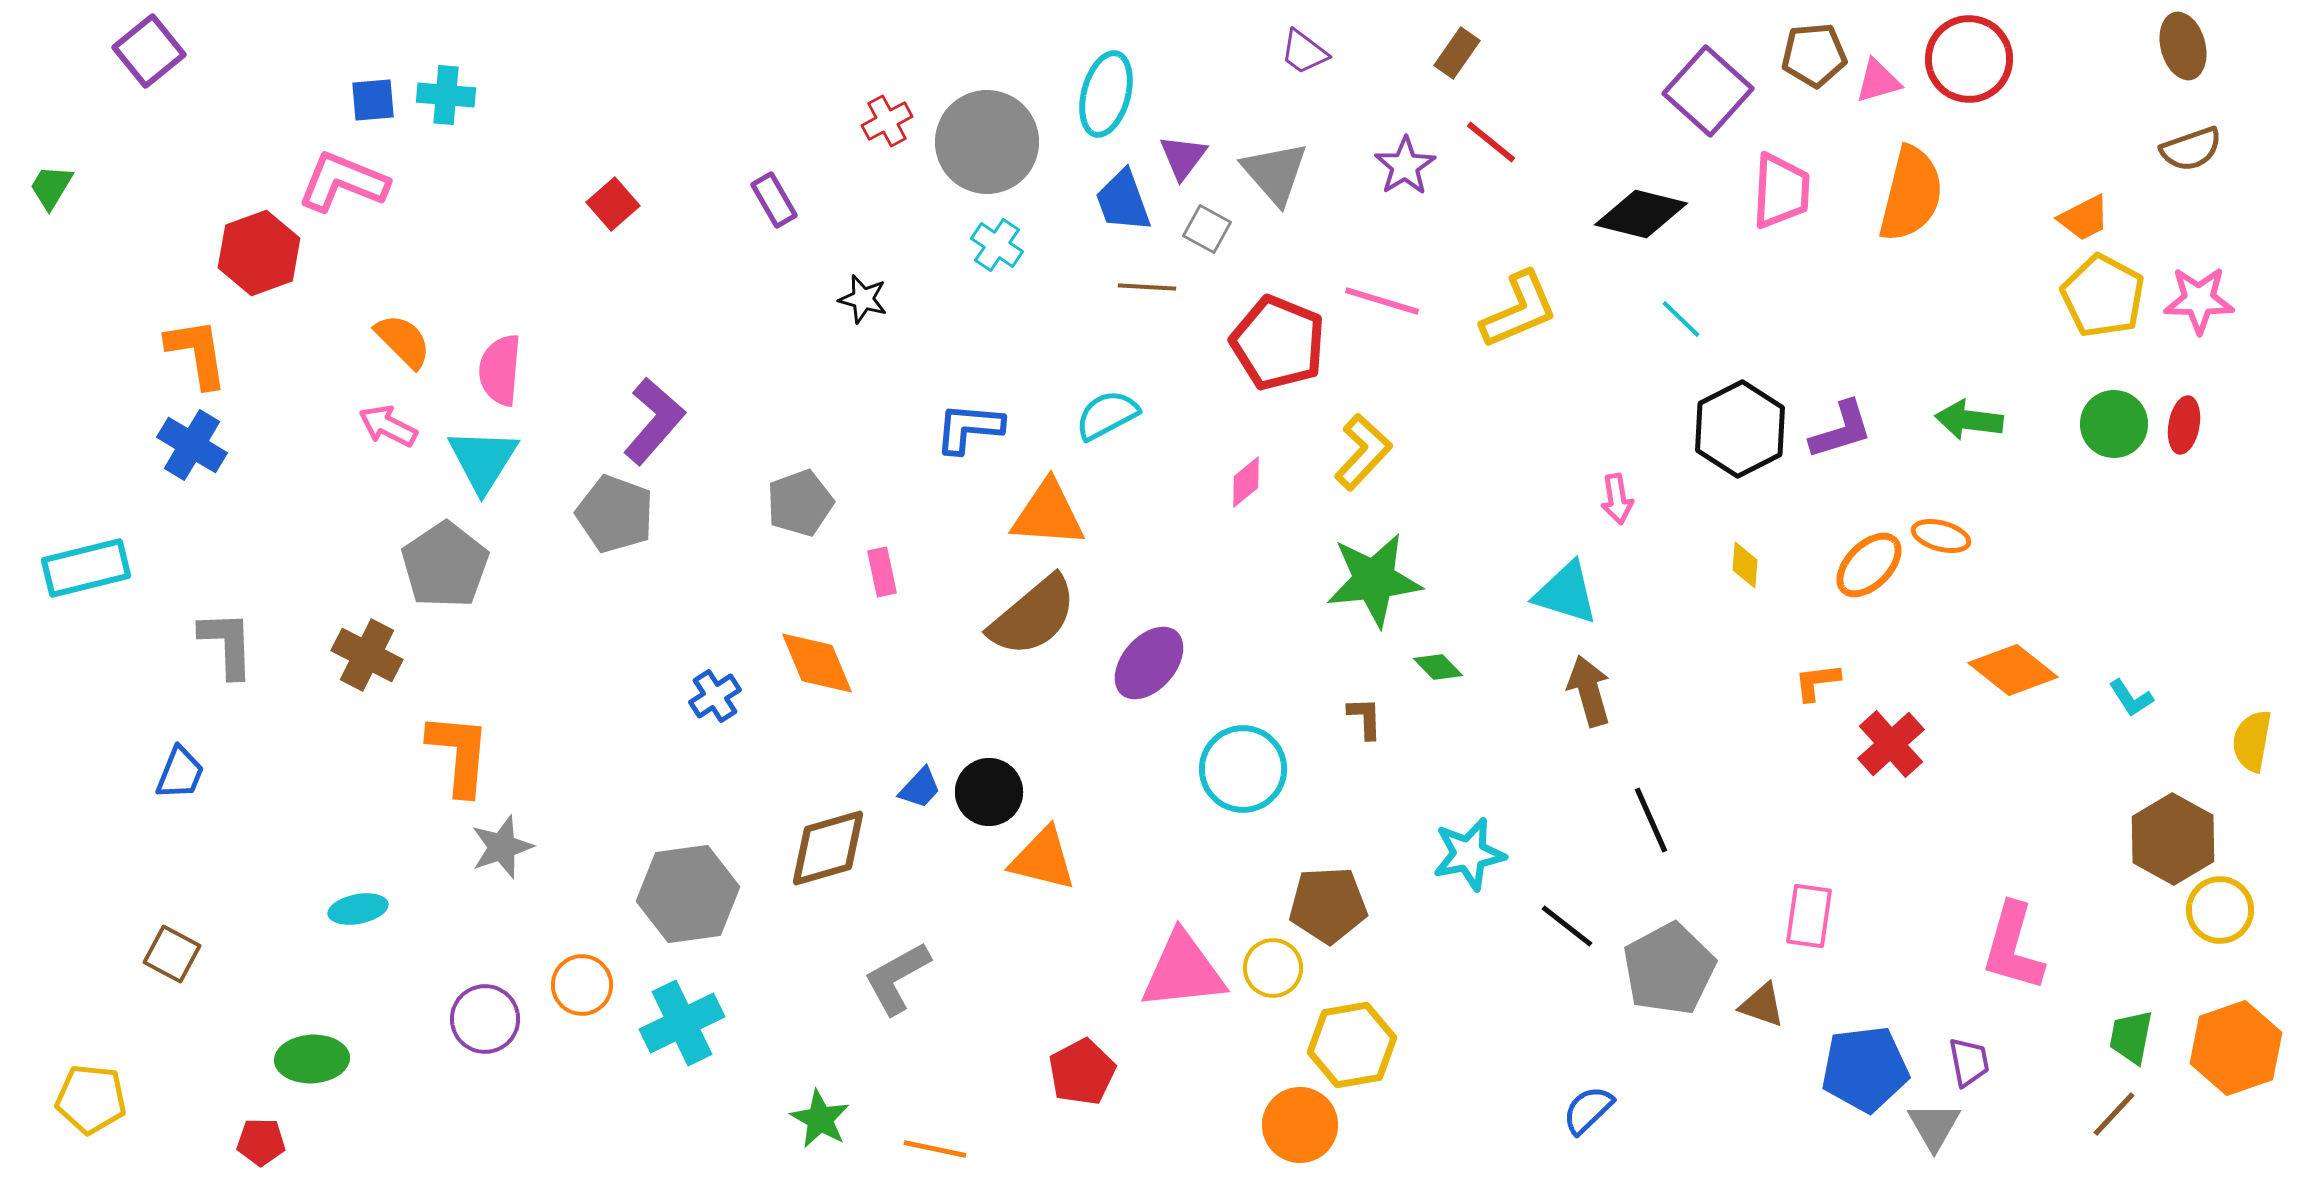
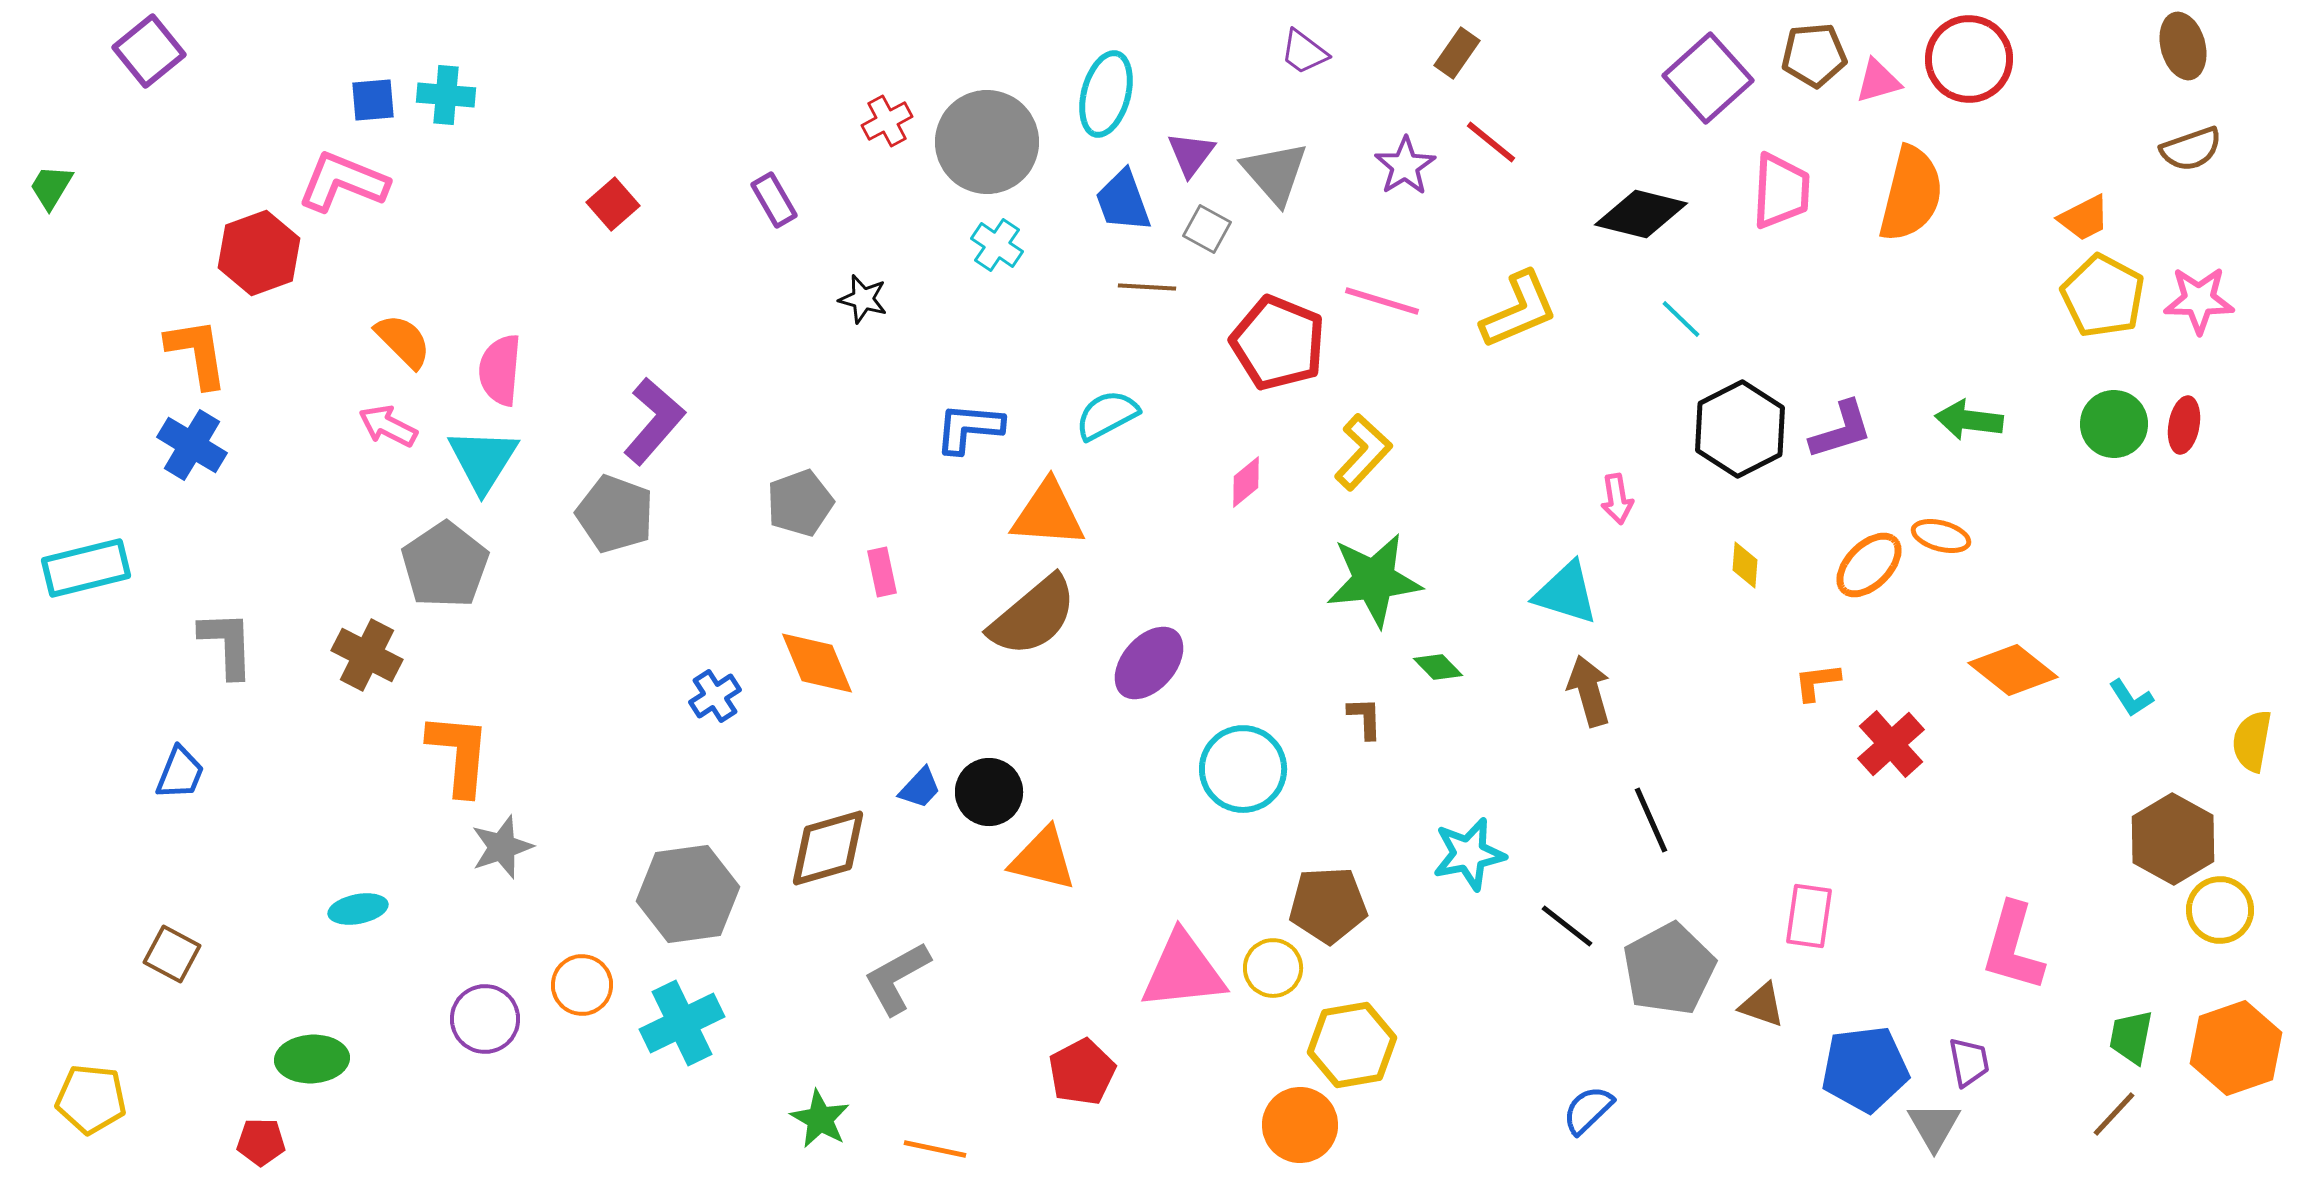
purple square at (1708, 91): moved 13 px up; rotated 6 degrees clockwise
purple triangle at (1183, 157): moved 8 px right, 3 px up
